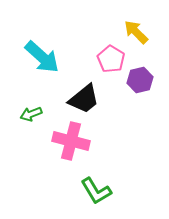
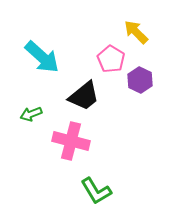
purple hexagon: rotated 20 degrees counterclockwise
black trapezoid: moved 3 px up
